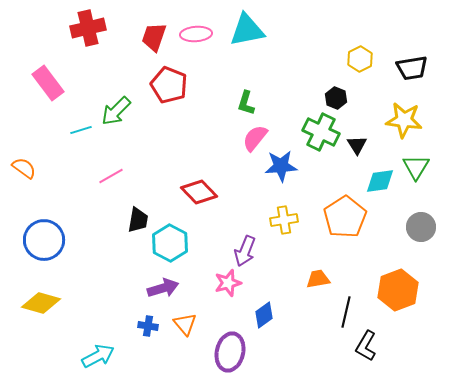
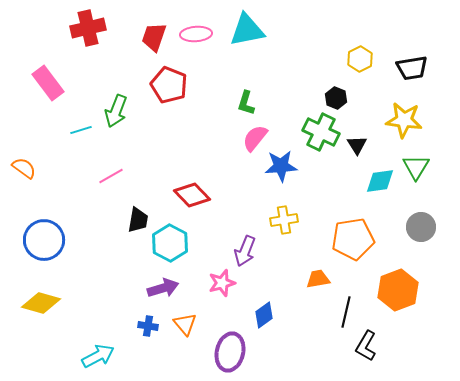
green arrow at (116, 111): rotated 24 degrees counterclockwise
red diamond at (199, 192): moved 7 px left, 3 px down
orange pentagon at (345, 217): moved 8 px right, 22 px down; rotated 24 degrees clockwise
pink star at (228, 283): moved 6 px left
